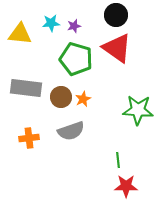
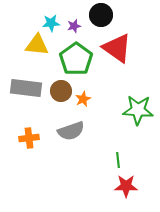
black circle: moved 15 px left
yellow triangle: moved 17 px right, 11 px down
green pentagon: rotated 20 degrees clockwise
brown circle: moved 6 px up
